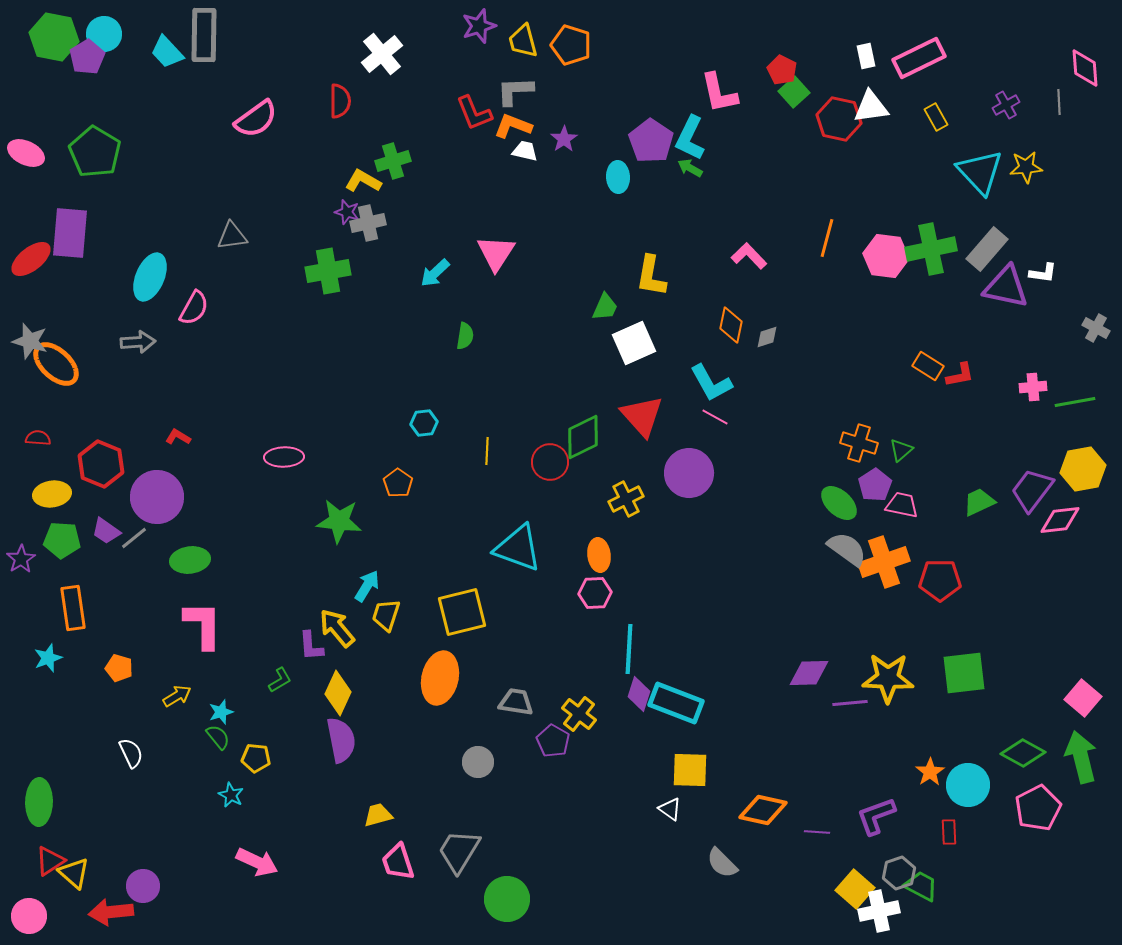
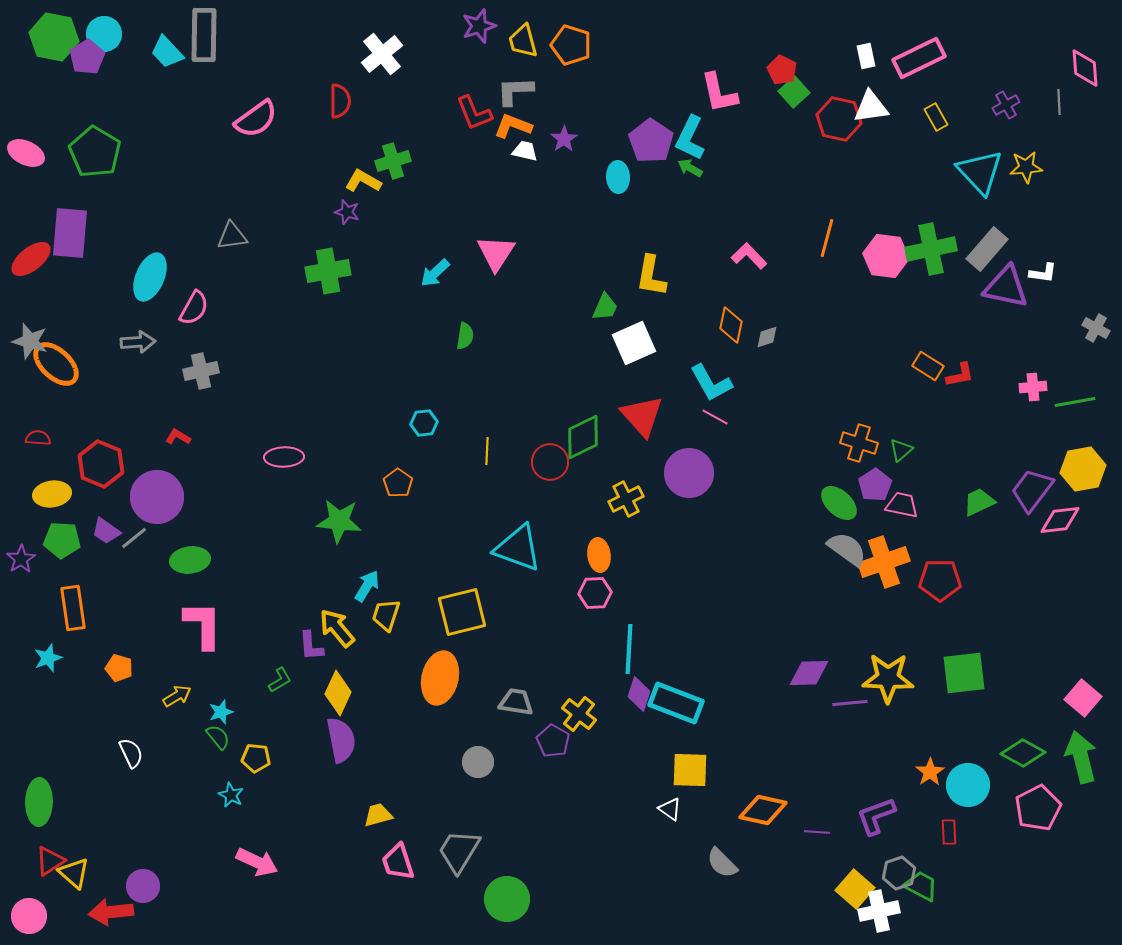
gray cross at (368, 223): moved 167 px left, 148 px down
